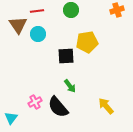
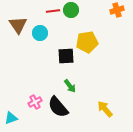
red line: moved 16 px right
cyan circle: moved 2 px right, 1 px up
yellow arrow: moved 1 px left, 3 px down
cyan triangle: rotated 32 degrees clockwise
